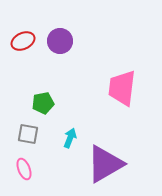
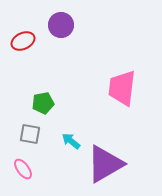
purple circle: moved 1 px right, 16 px up
gray square: moved 2 px right
cyan arrow: moved 1 px right, 3 px down; rotated 72 degrees counterclockwise
pink ellipse: moved 1 px left; rotated 15 degrees counterclockwise
